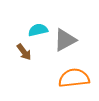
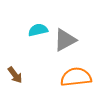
brown arrow: moved 9 px left, 23 px down
orange semicircle: moved 2 px right, 1 px up
